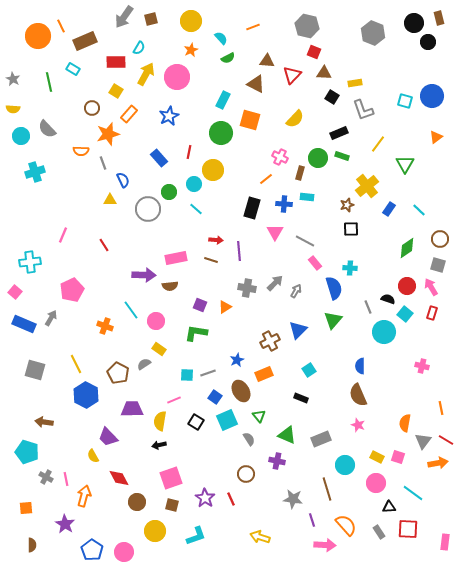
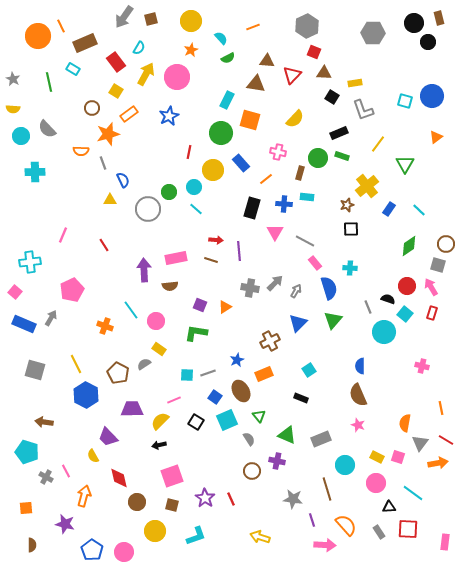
gray hexagon at (307, 26): rotated 20 degrees clockwise
gray hexagon at (373, 33): rotated 20 degrees counterclockwise
brown rectangle at (85, 41): moved 2 px down
red rectangle at (116, 62): rotated 54 degrees clockwise
brown triangle at (256, 84): rotated 18 degrees counterclockwise
cyan rectangle at (223, 100): moved 4 px right
orange rectangle at (129, 114): rotated 12 degrees clockwise
pink cross at (280, 157): moved 2 px left, 5 px up; rotated 14 degrees counterclockwise
blue rectangle at (159, 158): moved 82 px right, 5 px down
cyan cross at (35, 172): rotated 18 degrees clockwise
cyan circle at (194, 184): moved 3 px down
brown circle at (440, 239): moved 6 px right, 5 px down
green diamond at (407, 248): moved 2 px right, 2 px up
purple arrow at (144, 275): moved 5 px up; rotated 95 degrees counterclockwise
gray cross at (247, 288): moved 3 px right
blue semicircle at (334, 288): moved 5 px left
blue triangle at (298, 330): moved 7 px up
yellow semicircle at (160, 421): rotated 36 degrees clockwise
gray triangle at (423, 441): moved 3 px left, 2 px down
brown circle at (246, 474): moved 6 px right, 3 px up
red diamond at (119, 478): rotated 15 degrees clockwise
pink square at (171, 478): moved 1 px right, 2 px up
pink line at (66, 479): moved 8 px up; rotated 16 degrees counterclockwise
purple star at (65, 524): rotated 18 degrees counterclockwise
